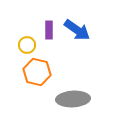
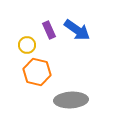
purple rectangle: rotated 24 degrees counterclockwise
gray ellipse: moved 2 px left, 1 px down
